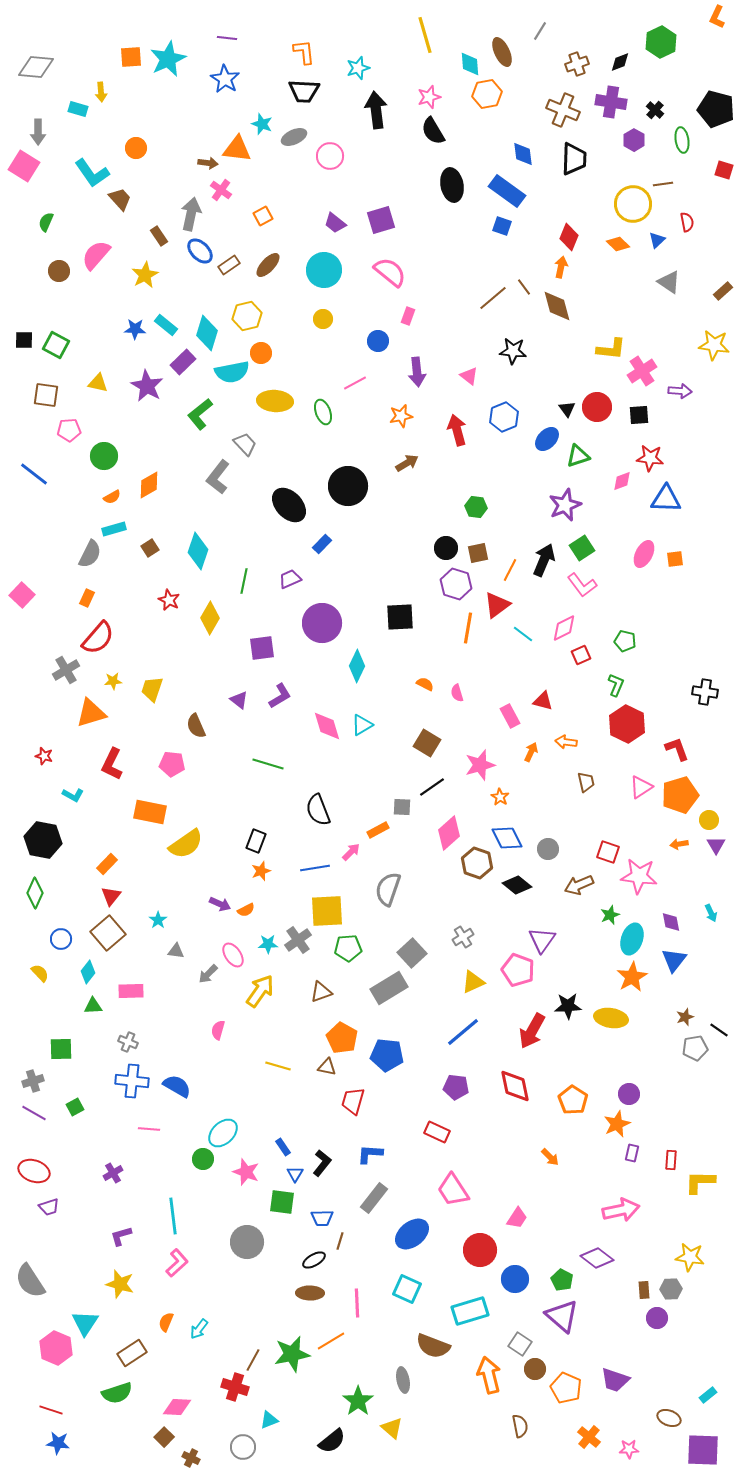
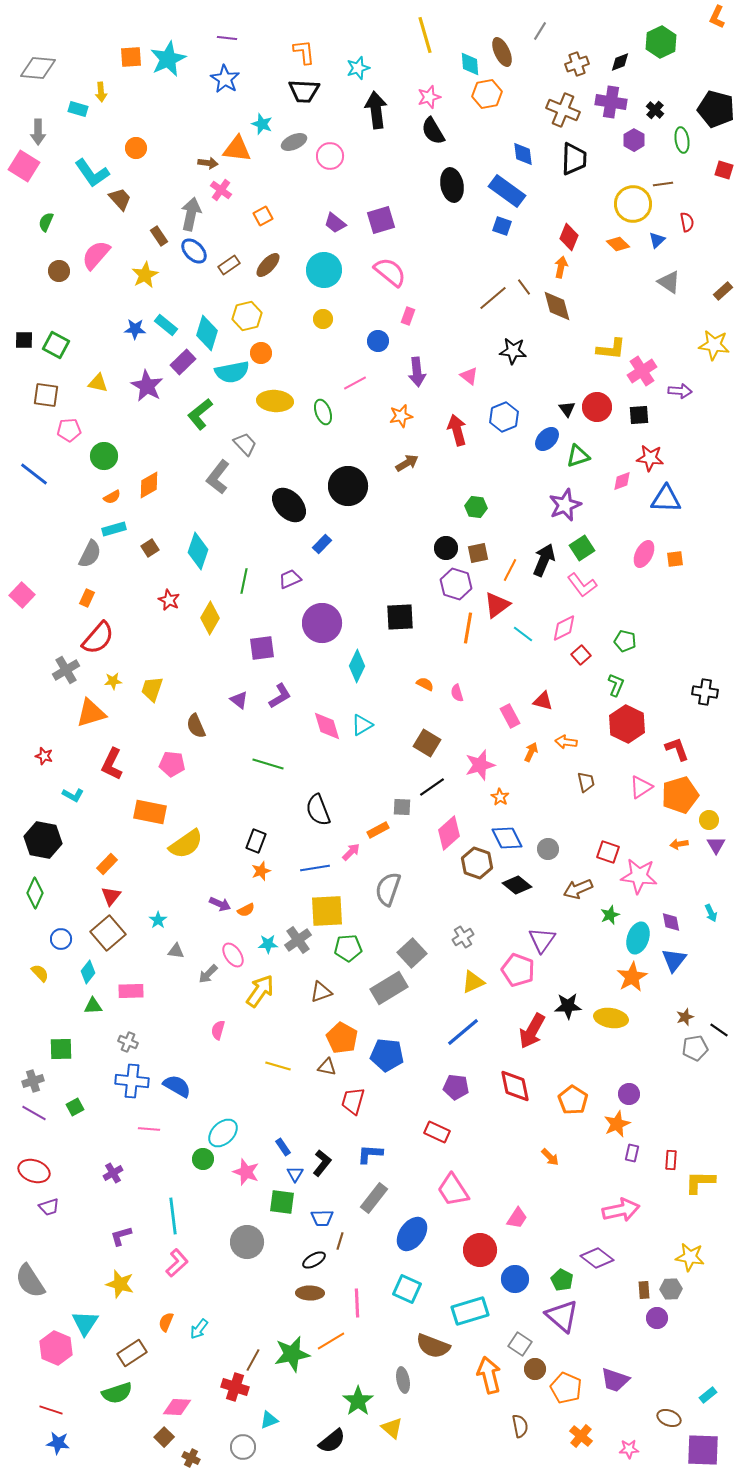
gray diamond at (36, 67): moved 2 px right, 1 px down
gray ellipse at (294, 137): moved 5 px down
blue ellipse at (200, 251): moved 6 px left
red square at (581, 655): rotated 18 degrees counterclockwise
brown arrow at (579, 885): moved 1 px left, 4 px down
cyan ellipse at (632, 939): moved 6 px right, 1 px up
blue ellipse at (412, 1234): rotated 16 degrees counterclockwise
orange cross at (589, 1437): moved 8 px left, 1 px up
